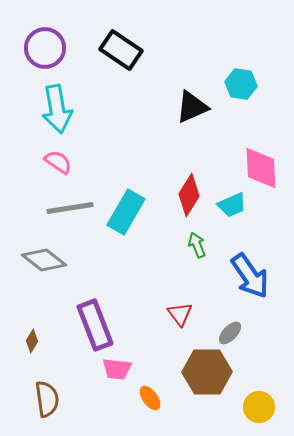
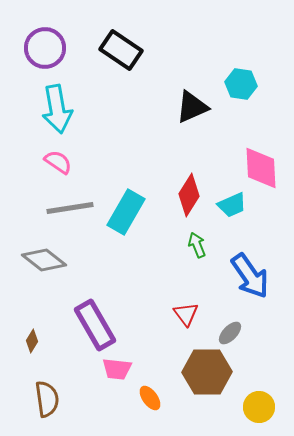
red triangle: moved 6 px right
purple rectangle: rotated 9 degrees counterclockwise
